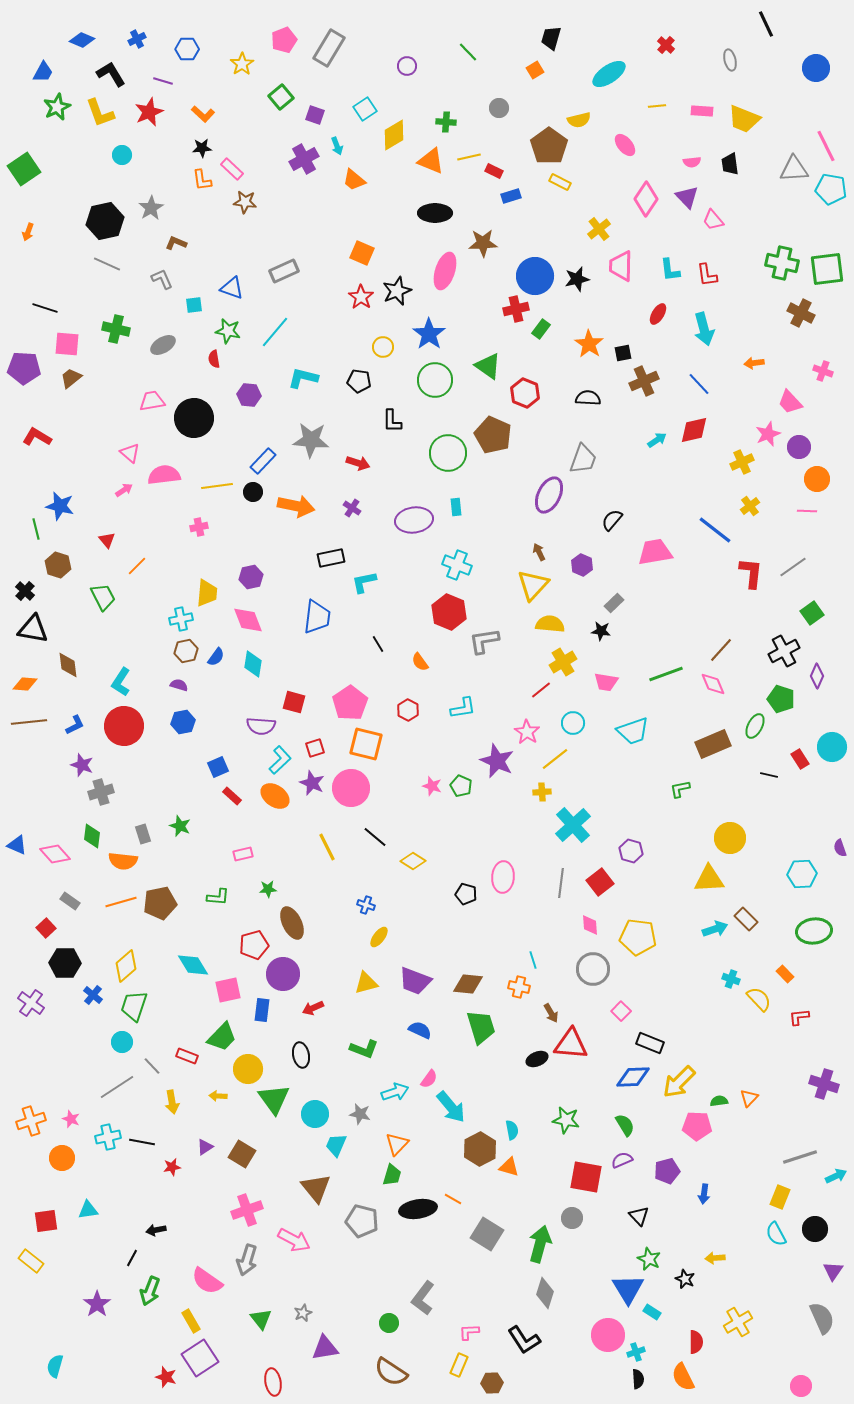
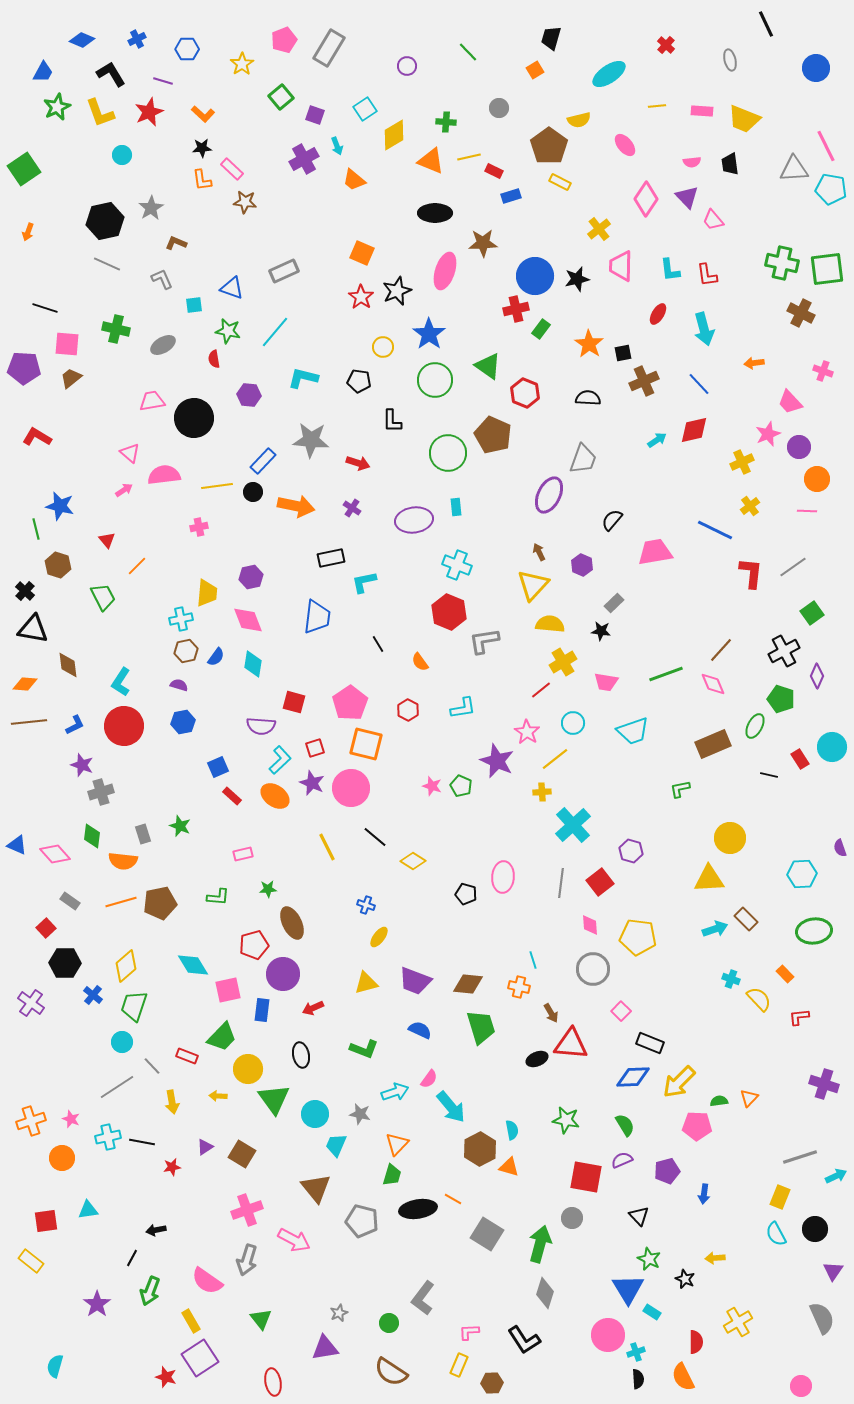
blue line at (715, 530): rotated 12 degrees counterclockwise
gray star at (303, 1313): moved 36 px right
